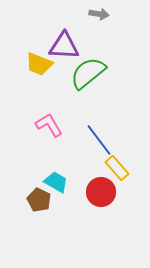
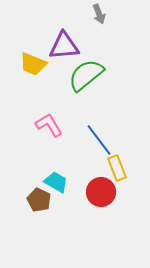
gray arrow: rotated 60 degrees clockwise
purple triangle: rotated 8 degrees counterclockwise
yellow trapezoid: moved 6 px left
green semicircle: moved 2 px left, 2 px down
yellow rectangle: rotated 20 degrees clockwise
